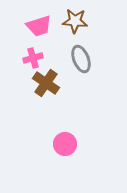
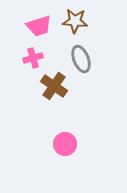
brown cross: moved 8 px right, 3 px down
